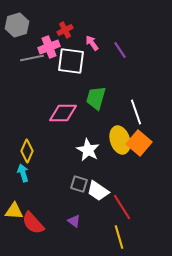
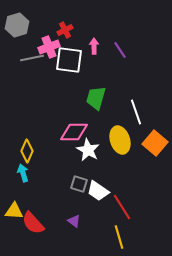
pink arrow: moved 2 px right, 3 px down; rotated 35 degrees clockwise
white square: moved 2 px left, 1 px up
pink diamond: moved 11 px right, 19 px down
orange square: moved 16 px right
